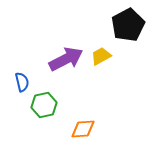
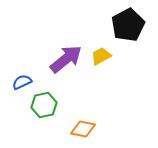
purple arrow: rotated 12 degrees counterclockwise
blue semicircle: rotated 102 degrees counterclockwise
orange diamond: rotated 15 degrees clockwise
